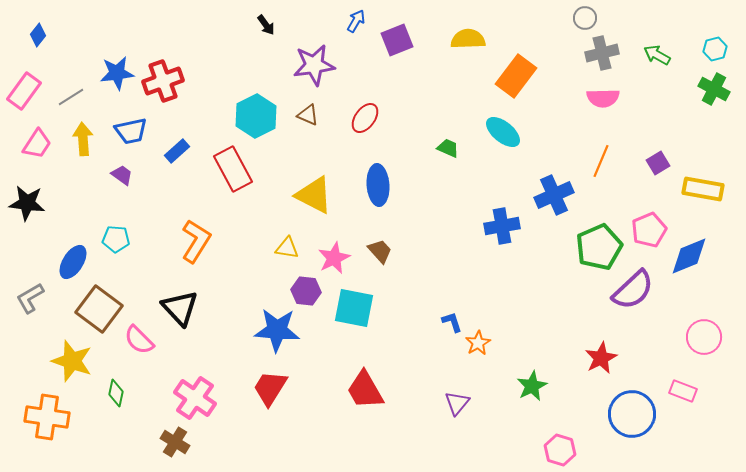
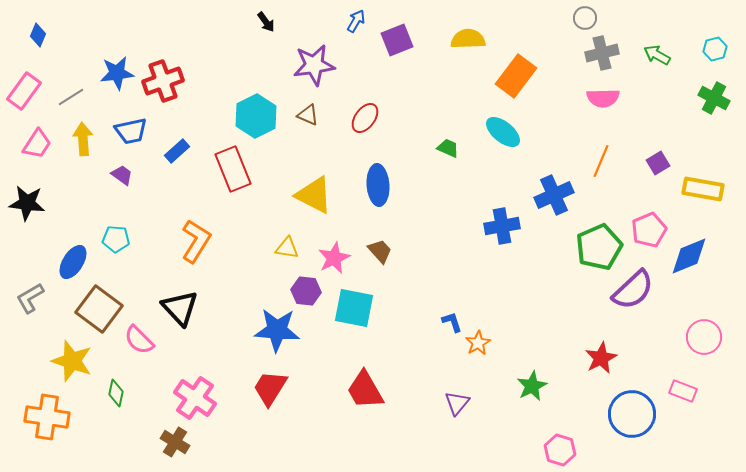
black arrow at (266, 25): moved 3 px up
blue diamond at (38, 35): rotated 15 degrees counterclockwise
green cross at (714, 89): moved 9 px down
red rectangle at (233, 169): rotated 6 degrees clockwise
